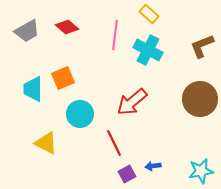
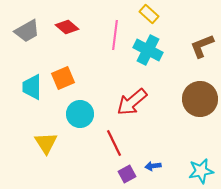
cyan trapezoid: moved 1 px left, 2 px up
yellow triangle: rotated 30 degrees clockwise
